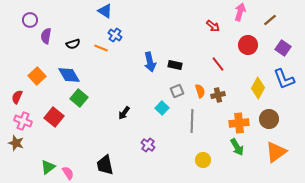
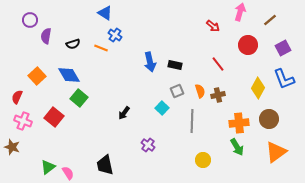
blue triangle: moved 2 px down
purple square: rotated 28 degrees clockwise
brown star: moved 4 px left, 4 px down
